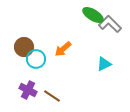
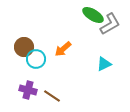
gray L-shape: rotated 105 degrees clockwise
purple cross: rotated 12 degrees counterclockwise
